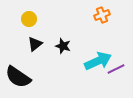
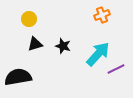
black triangle: rotated 21 degrees clockwise
cyan arrow: moved 7 px up; rotated 24 degrees counterclockwise
black semicircle: rotated 136 degrees clockwise
